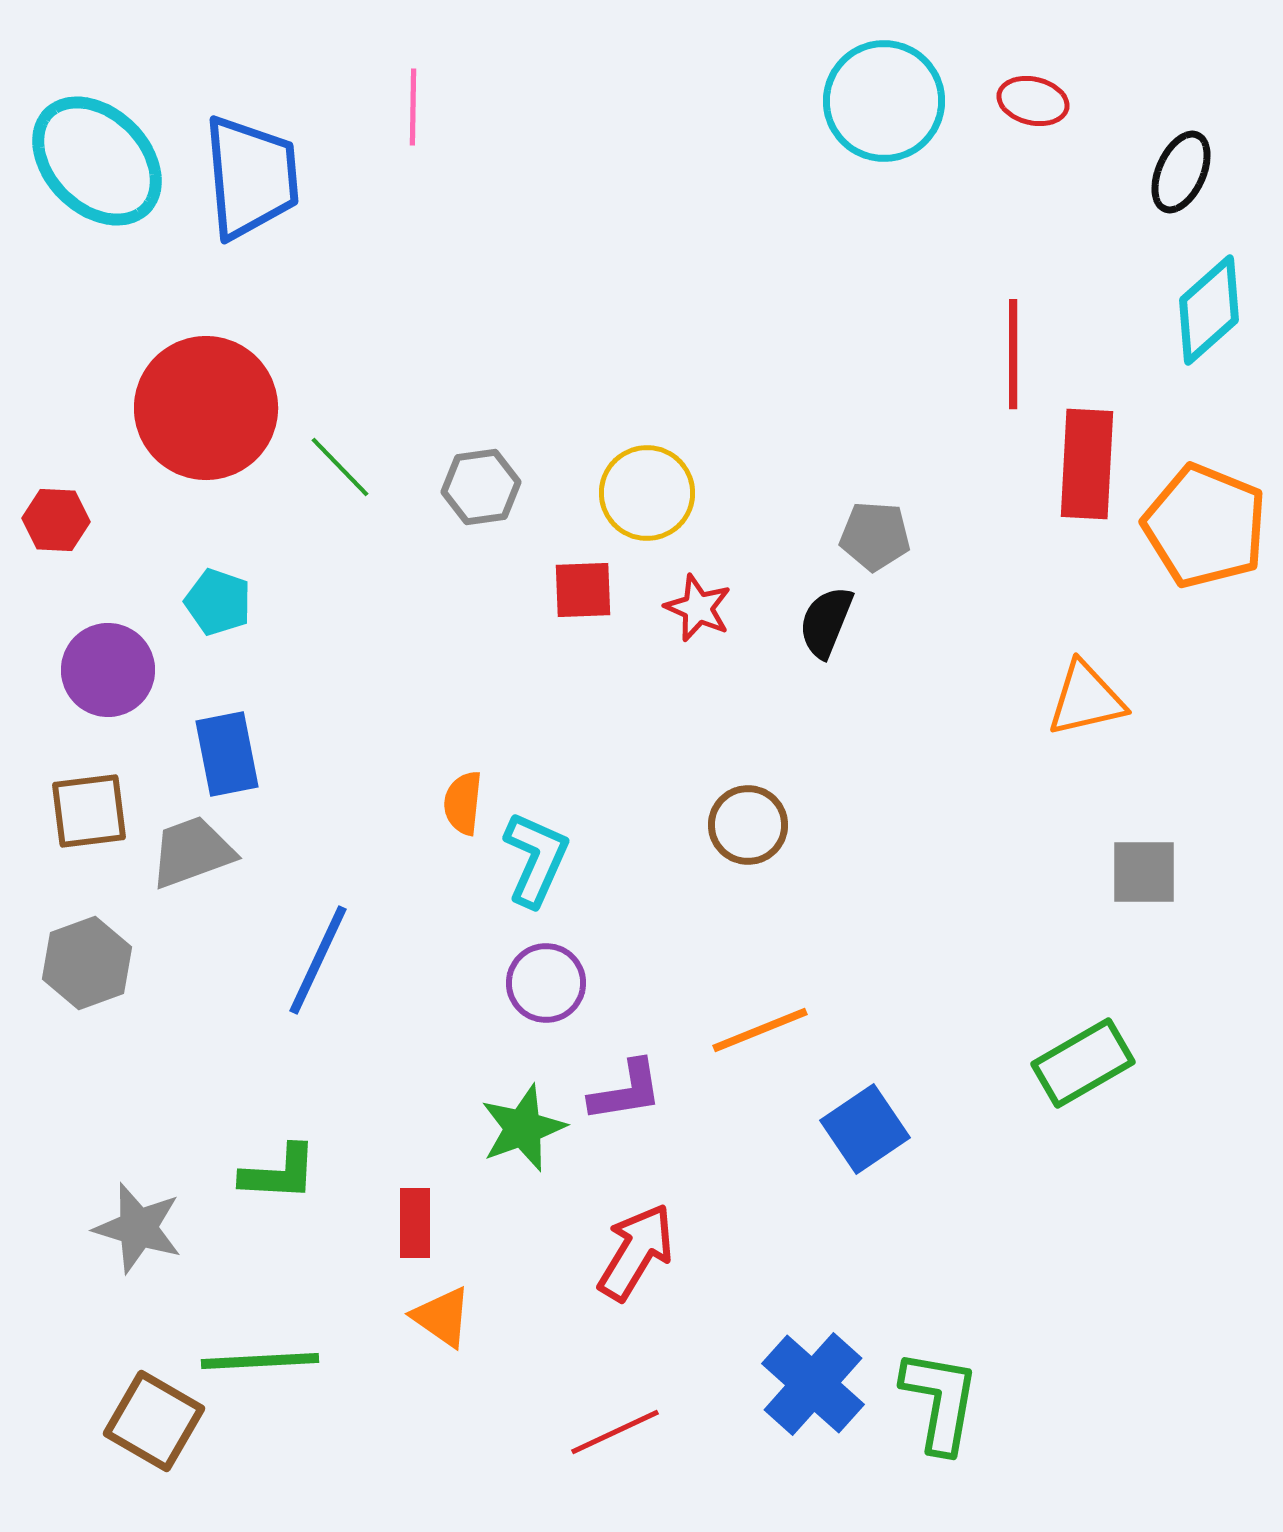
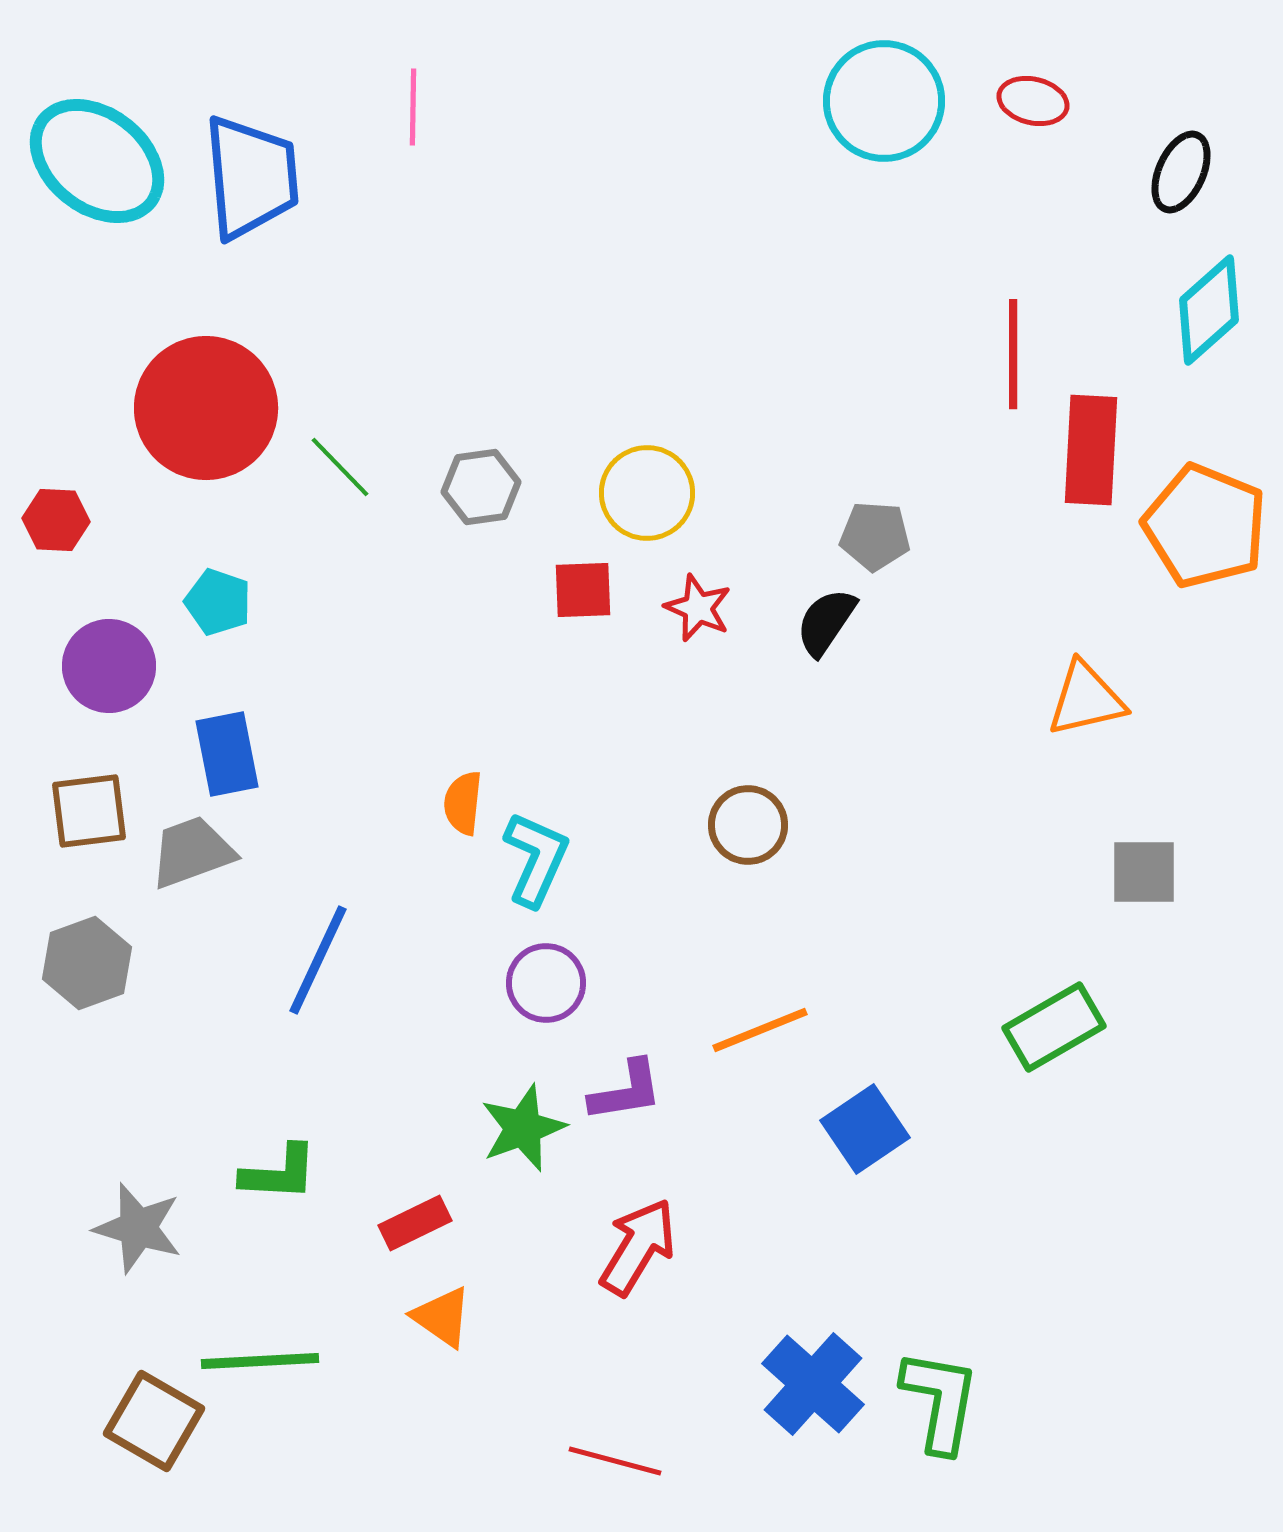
cyan ellipse at (97, 161): rotated 7 degrees counterclockwise
red rectangle at (1087, 464): moved 4 px right, 14 px up
black semicircle at (826, 622): rotated 12 degrees clockwise
purple circle at (108, 670): moved 1 px right, 4 px up
green rectangle at (1083, 1063): moved 29 px left, 36 px up
red rectangle at (415, 1223): rotated 64 degrees clockwise
red arrow at (636, 1252): moved 2 px right, 5 px up
red line at (615, 1432): moved 29 px down; rotated 40 degrees clockwise
